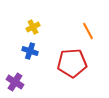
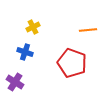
orange line: moved 1 px up; rotated 66 degrees counterclockwise
blue cross: moved 5 px left, 1 px down
red pentagon: rotated 24 degrees clockwise
